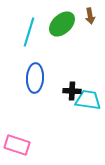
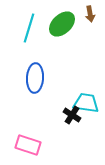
brown arrow: moved 2 px up
cyan line: moved 4 px up
black cross: moved 24 px down; rotated 30 degrees clockwise
cyan trapezoid: moved 2 px left, 3 px down
pink rectangle: moved 11 px right
